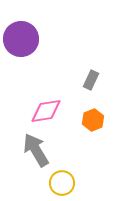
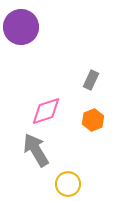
purple circle: moved 12 px up
pink diamond: rotated 8 degrees counterclockwise
yellow circle: moved 6 px right, 1 px down
